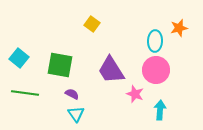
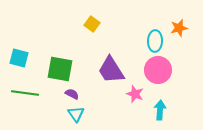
cyan square: rotated 24 degrees counterclockwise
green square: moved 4 px down
pink circle: moved 2 px right
